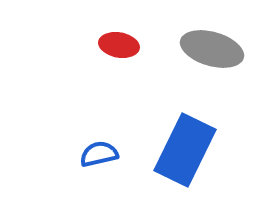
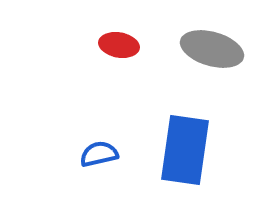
blue rectangle: rotated 18 degrees counterclockwise
